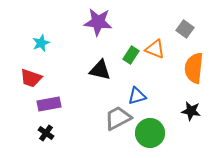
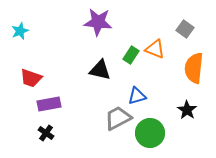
cyan star: moved 21 px left, 12 px up
black star: moved 4 px left, 1 px up; rotated 24 degrees clockwise
